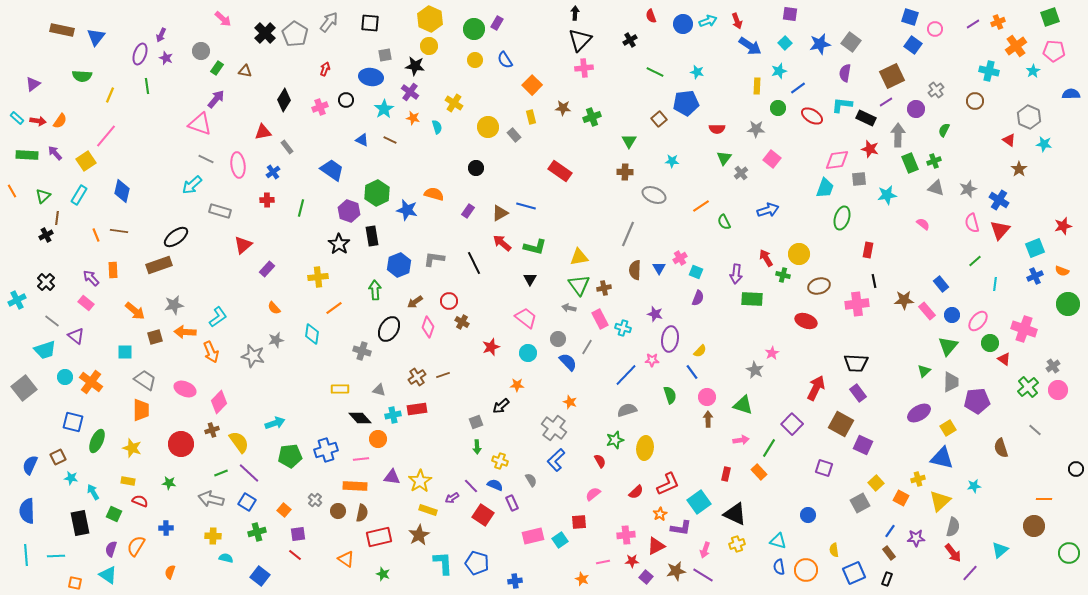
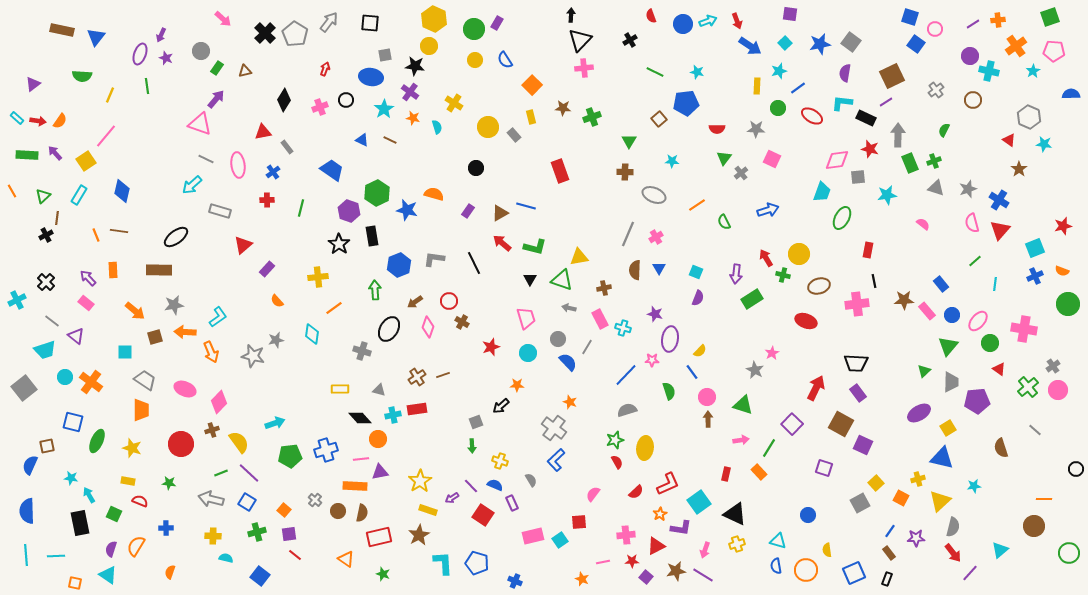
black arrow at (575, 13): moved 4 px left, 2 px down
yellow hexagon at (430, 19): moved 4 px right
orange cross at (998, 22): moved 2 px up; rotated 16 degrees clockwise
blue square at (913, 45): moved 3 px right, 1 px up
brown triangle at (245, 71): rotated 24 degrees counterclockwise
brown circle at (975, 101): moved 2 px left, 1 px up
cyan L-shape at (842, 105): moved 2 px up
purple circle at (916, 109): moved 54 px right, 53 px up
pink square at (772, 159): rotated 12 degrees counterclockwise
red rectangle at (560, 171): rotated 35 degrees clockwise
gray square at (859, 179): moved 1 px left, 2 px up
cyan trapezoid at (825, 188): moved 3 px left, 4 px down
orange line at (701, 206): moved 4 px left, 1 px up
green ellipse at (842, 218): rotated 10 degrees clockwise
pink cross at (680, 258): moved 24 px left, 21 px up
brown rectangle at (159, 265): moved 5 px down; rotated 20 degrees clockwise
purple arrow at (91, 278): moved 3 px left
green triangle at (579, 285): moved 17 px left, 5 px up; rotated 35 degrees counterclockwise
green rectangle at (752, 299): rotated 35 degrees counterclockwise
orange semicircle at (274, 308): moved 3 px right, 7 px up
pink trapezoid at (526, 318): rotated 35 degrees clockwise
pink cross at (1024, 329): rotated 10 degrees counterclockwise
red triangle at (1004, 359): moved 5 px left, 10 px down
green semicircle at (670, 395): moved 1 px left, 4 px up
green arrow at (477, 447): moved 5 px left, 1 px up
brown square at (58, 457): moved 11 px left, 11 px up; rotated 14 degrees clockwise
red semicircle at (600, 461): moved 17 px right, 1 px down
purple triangle at (392, 477): moved 12 px left, 5 px up; rotated 18 degrees counterclockwise
cyan arrow at (93, 492): moved 4 px left, 3 px down
pink semicircle at (593, 494): rotated 14 degrees counterclockwise
purple square at (298, 534): moved 9 px left
yellow semicircle at (834, 550): moved 7 px left
blue semicircle at (779, 567): moved 3 px left, 1 px up
blue cross at (515, 581): rotated 32 degrees clockwise
